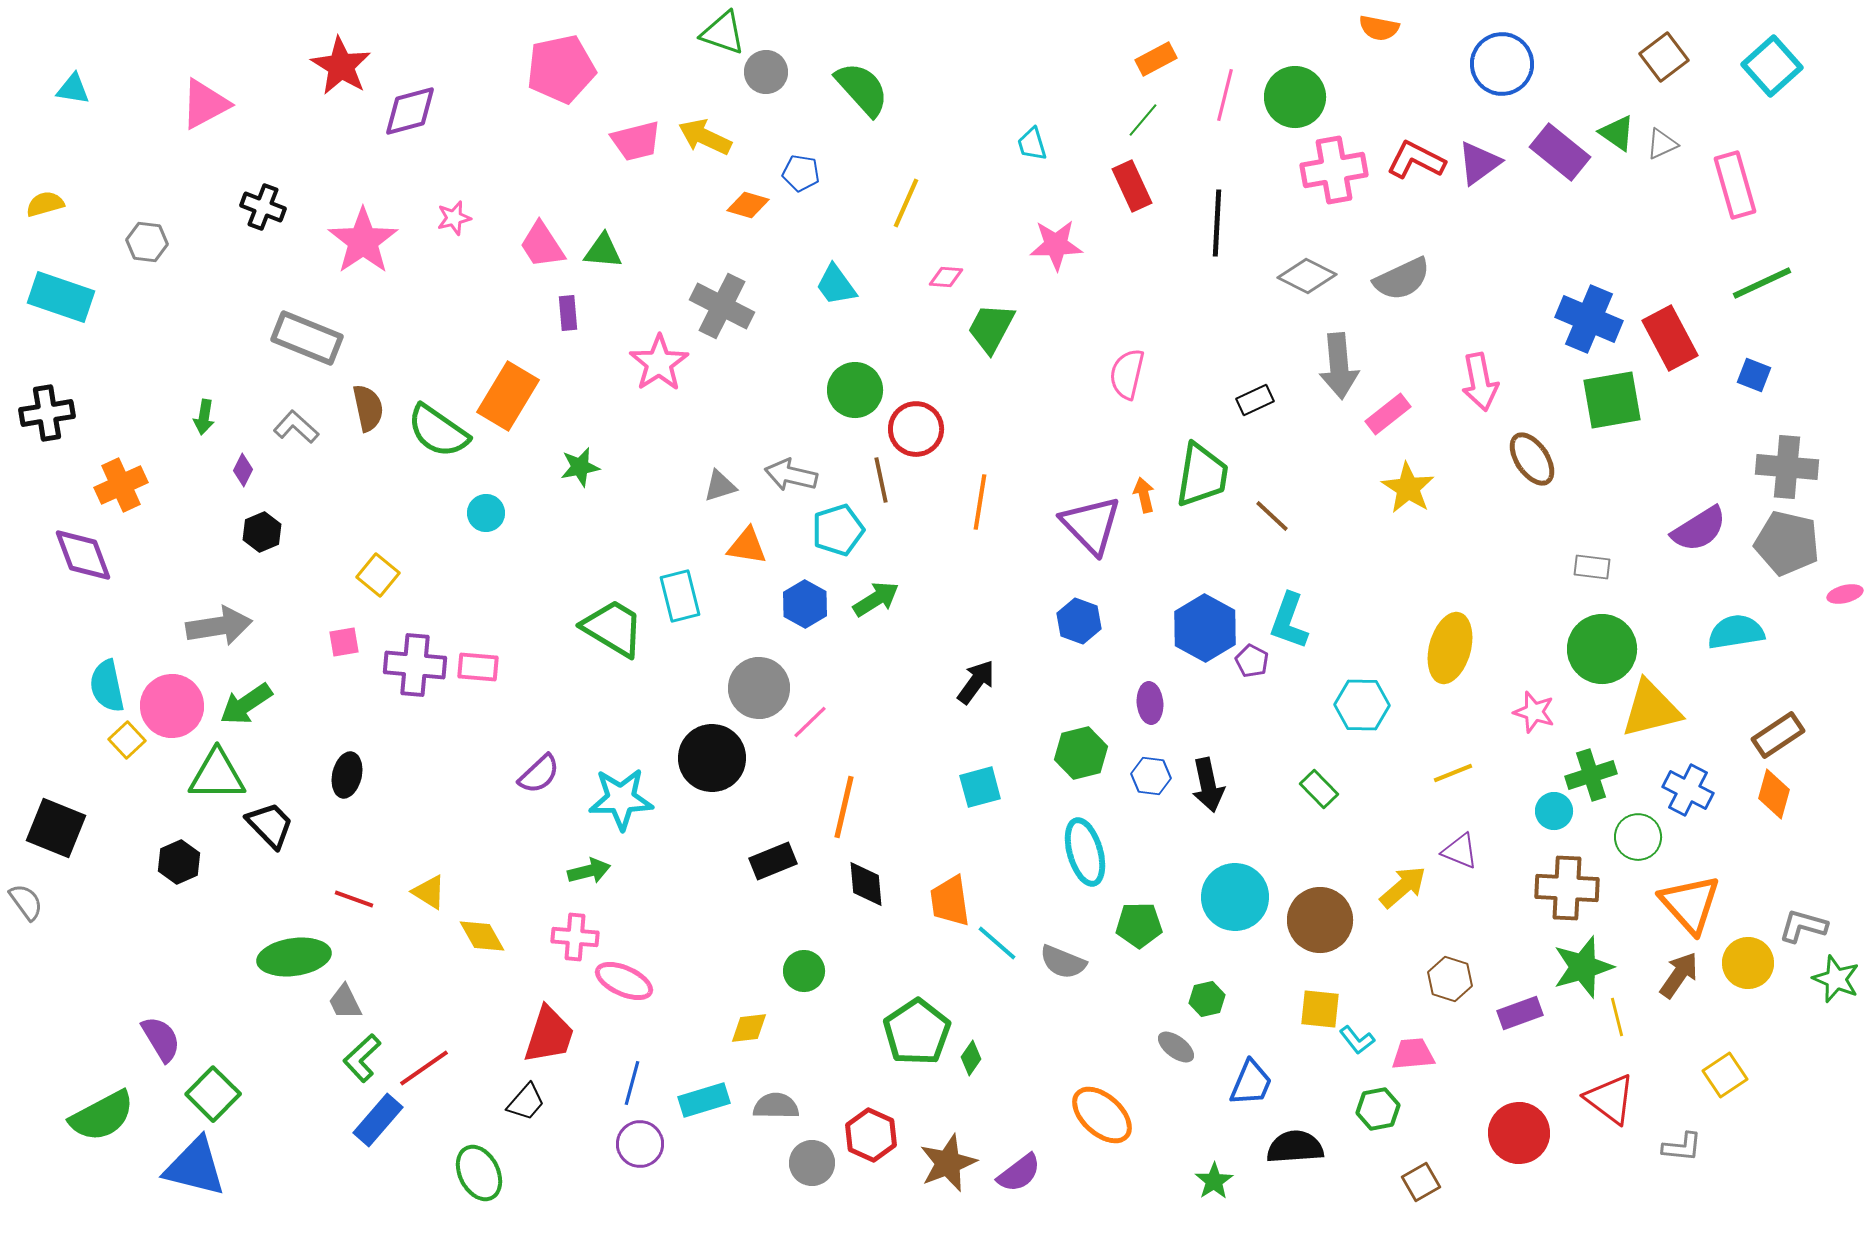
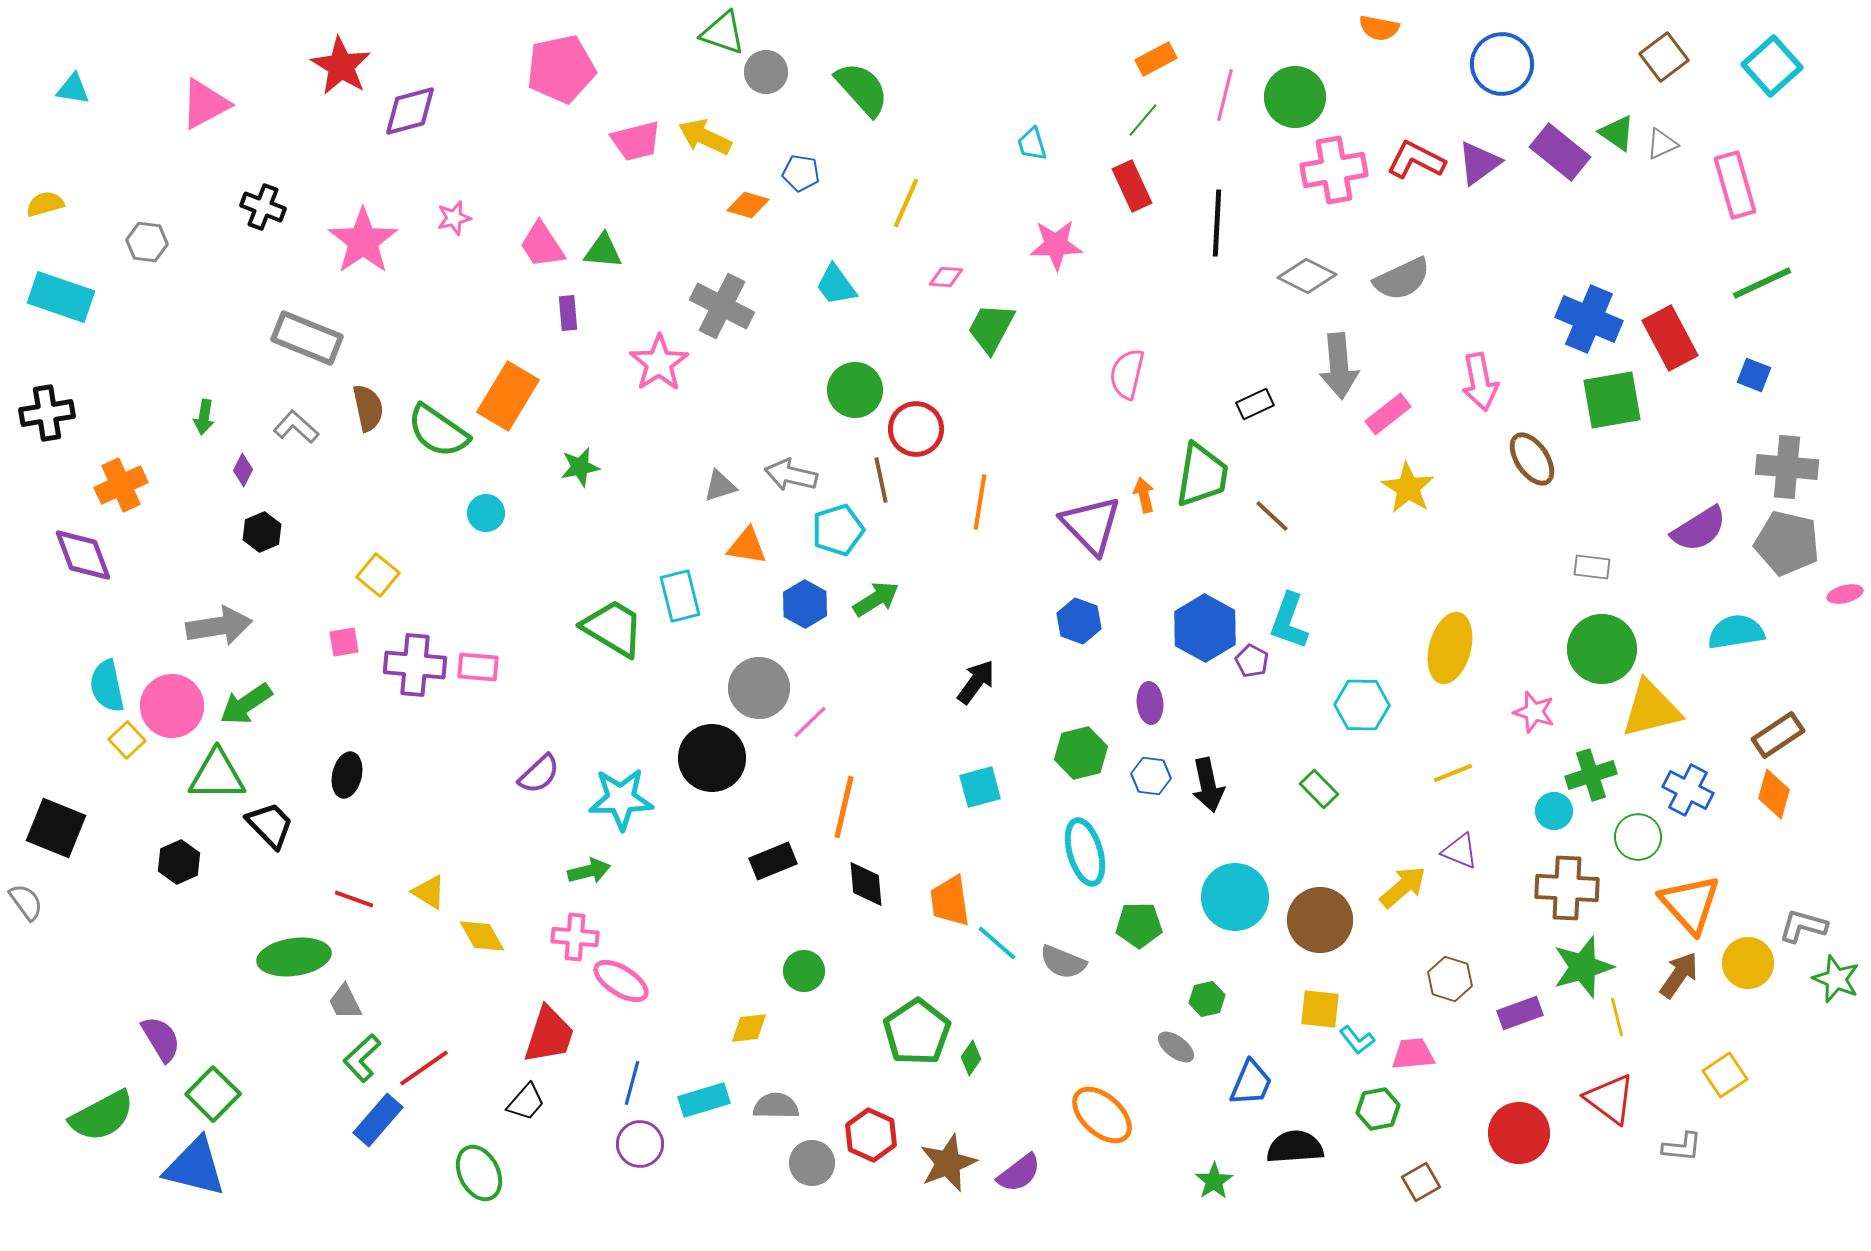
black rectangle at (1255, 400): moved 4 px down
pink ellipse at (624, 981): moved 3 px left; rotated 8 degrees clockwise
